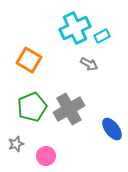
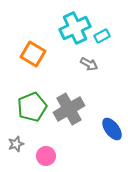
orange square: moved 4 px right, 6 px up
